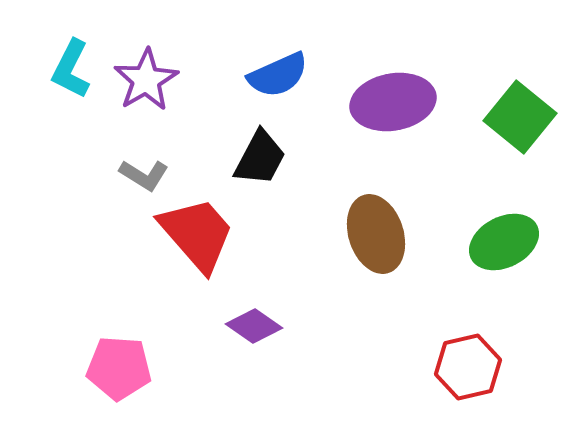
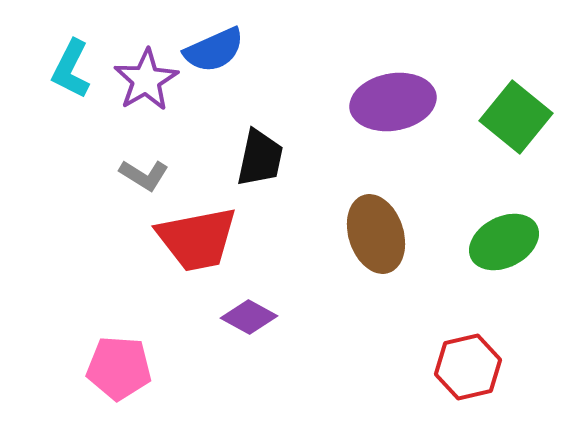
blue semicircle: moved 64 px left, 25 px up
green square: moved 4 px left
black trapezoid: rotated 16 degrees counterclockwise
red trapezoid: moved 5 px down; rotated 120 degrees clockwise
purple diamond: moved 5 px left, 9 px up; rotated 6 degrees counterclockwise
